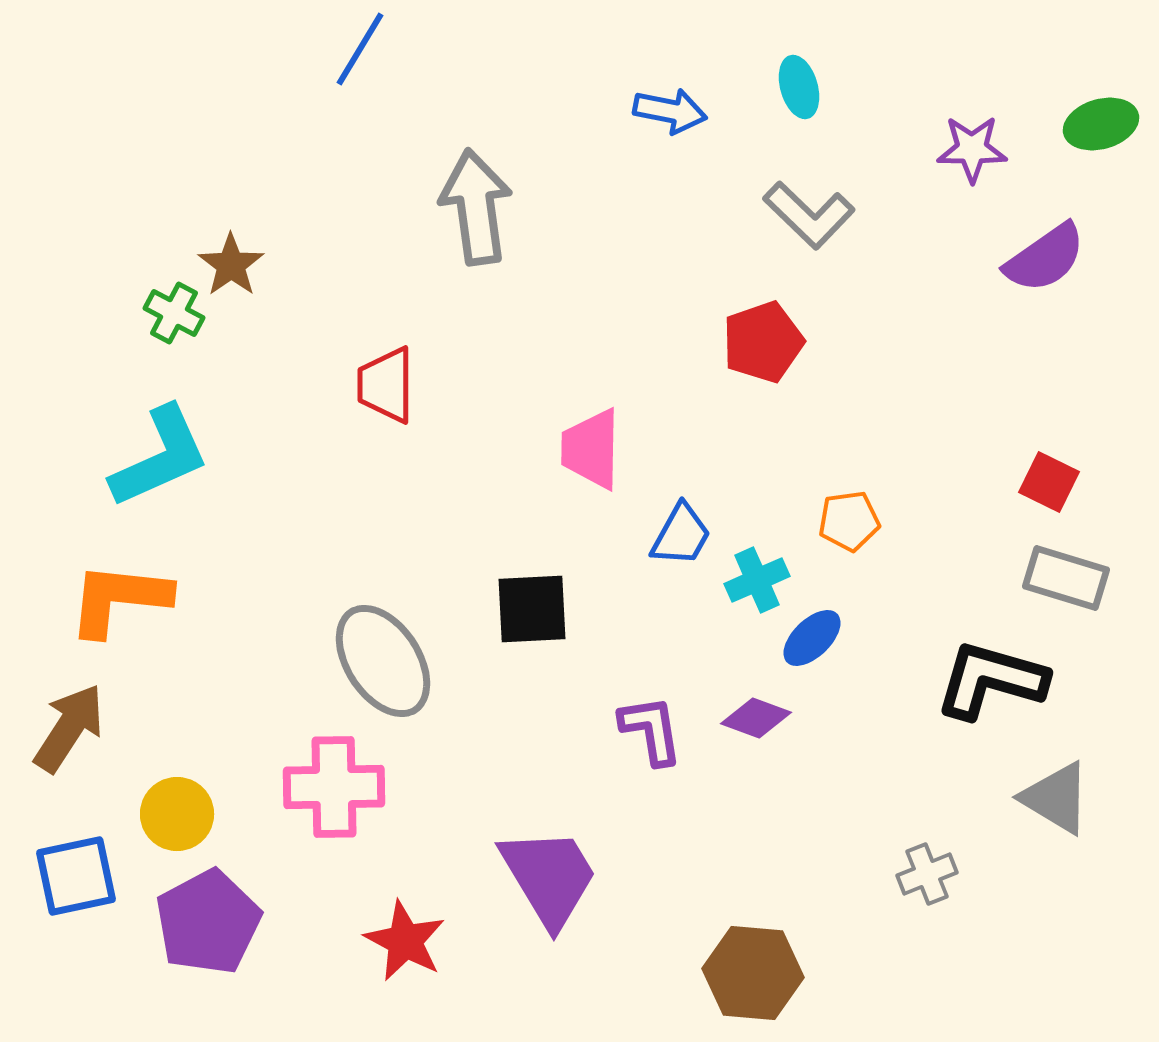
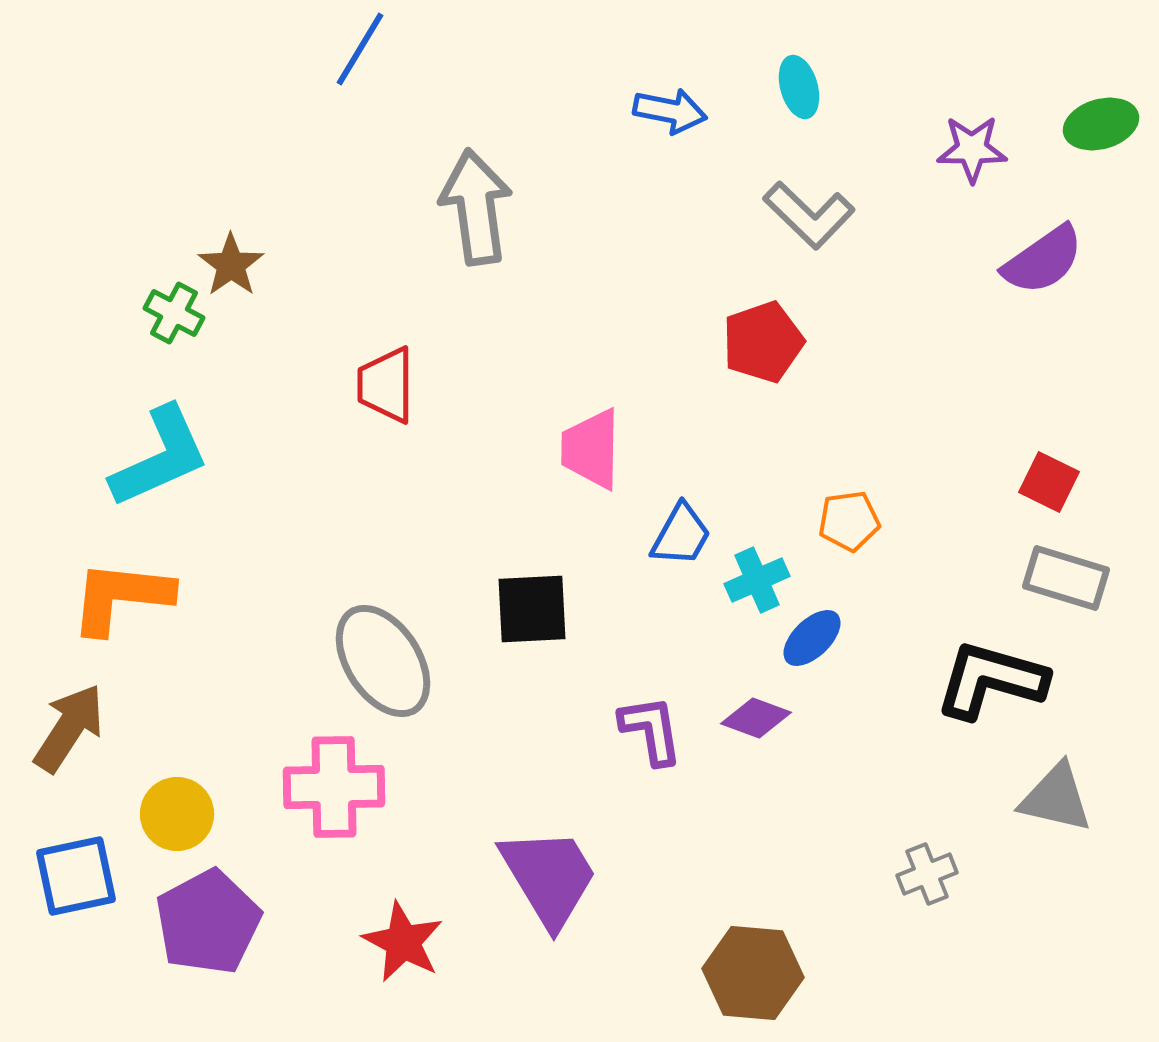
purple semicircle: moved 2 px left, 2 px down
orange L-shape: moved 2 px right, 2 px up
gray triangle: rotated 18 degrees counterclockwise
red star: moved 2 px left, 1 px down
